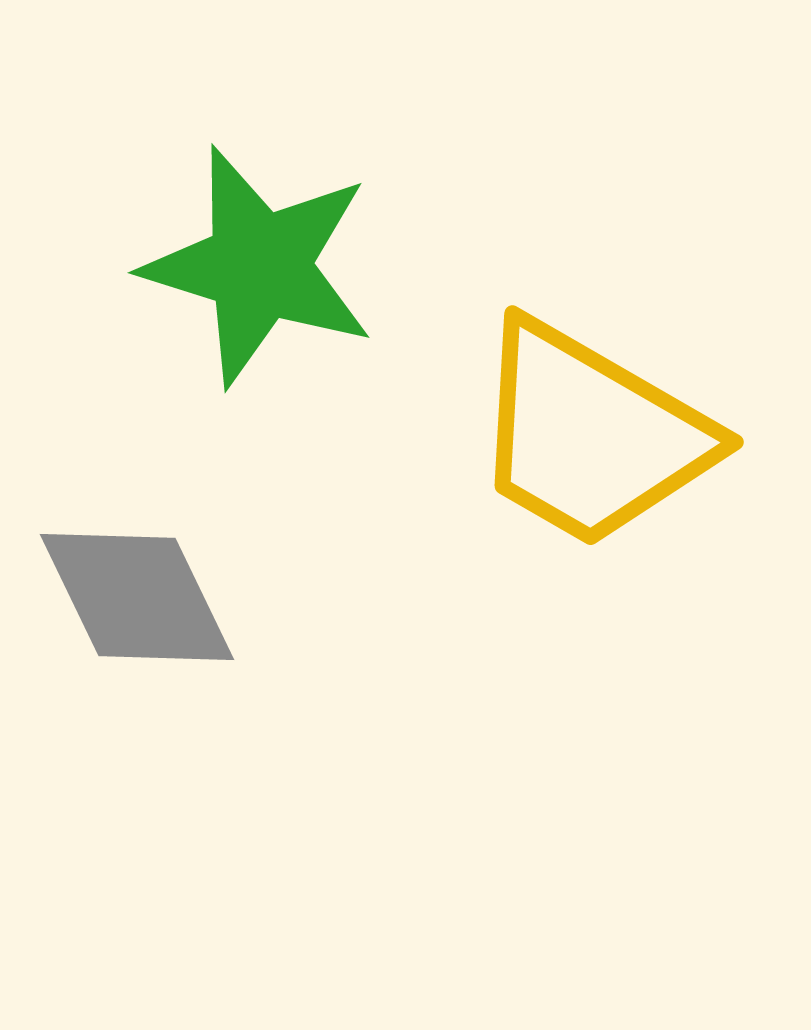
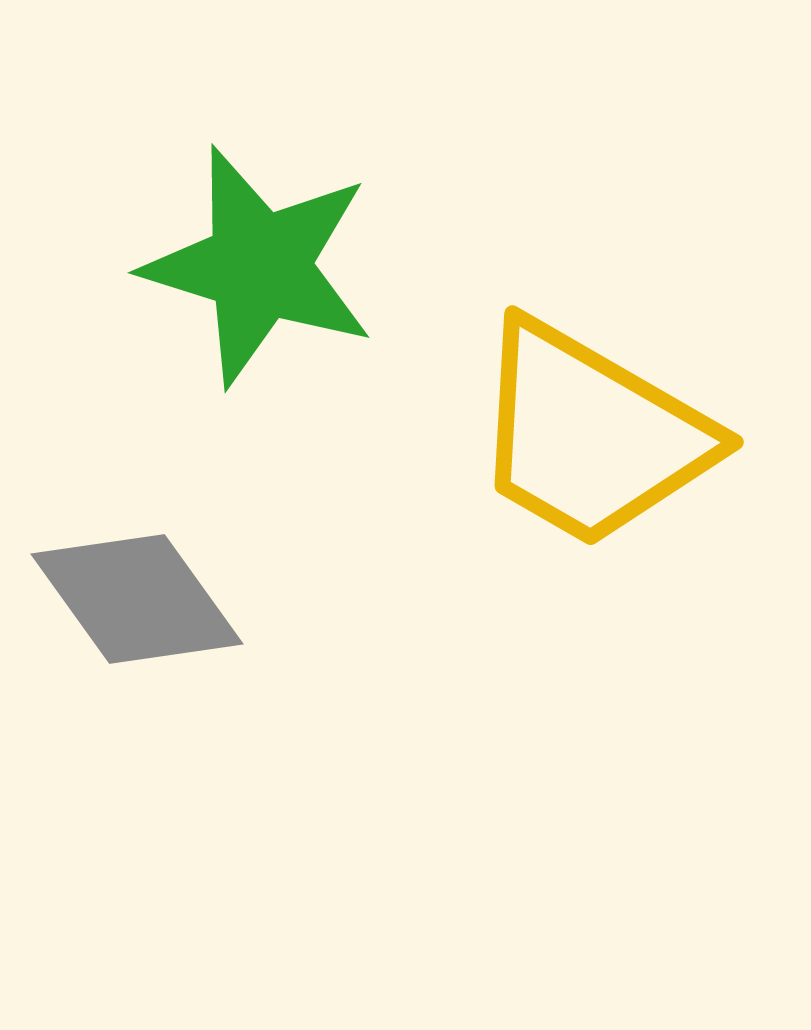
gray diamond: moved 2 px down; rotated 10 degrees counterclockwise
